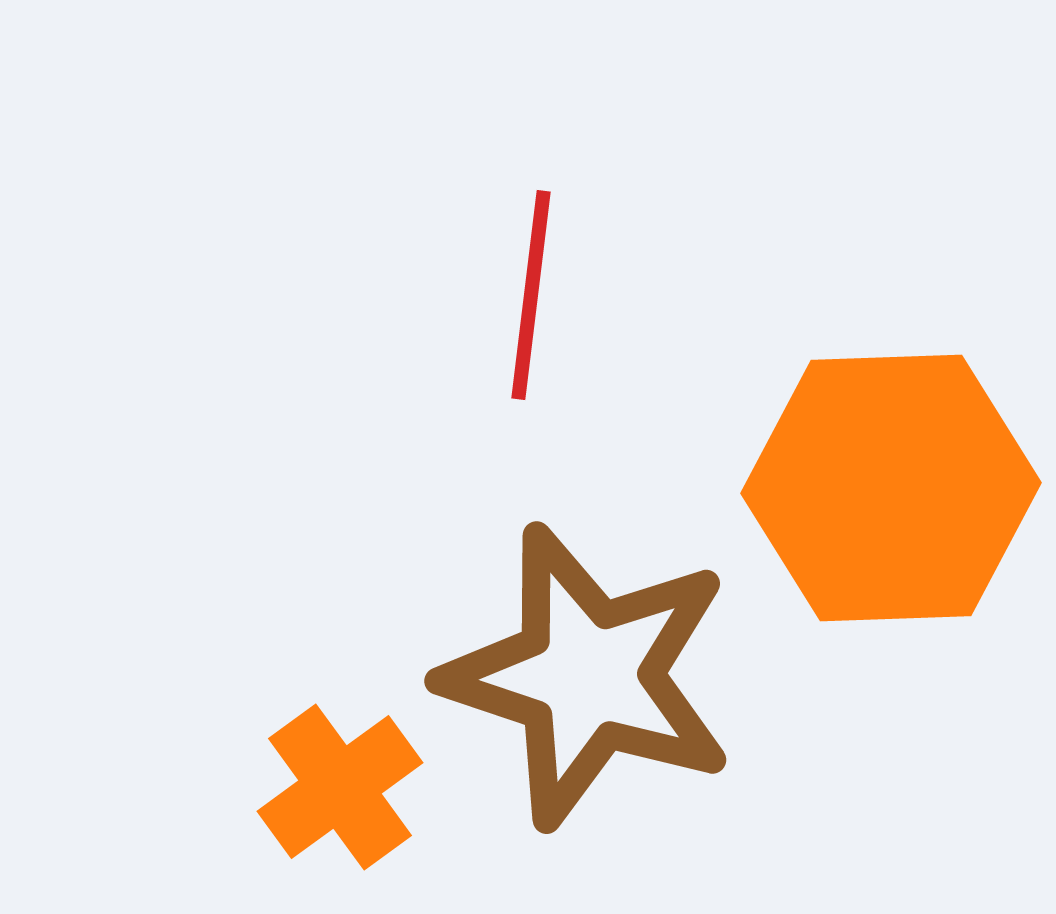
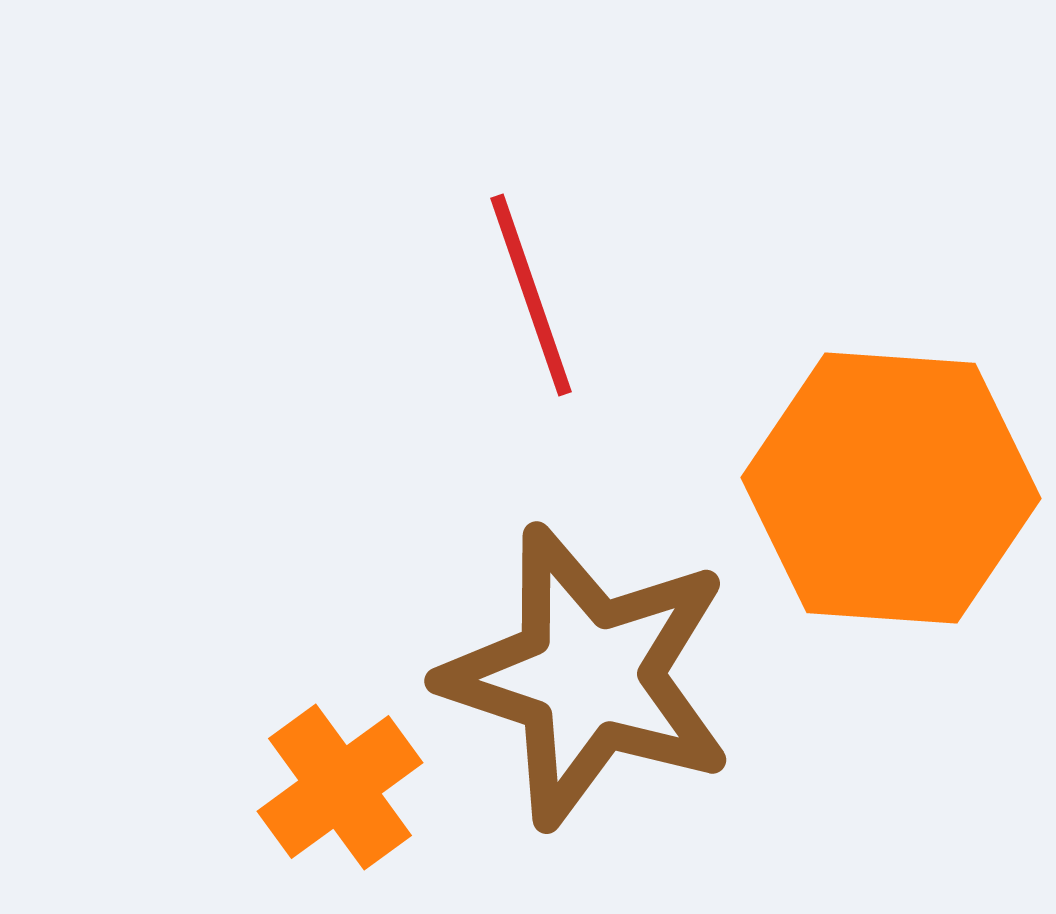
red line: rotated 26 degrees counterclockwise
orange hexagon: rotated 6 degrees clockwise
